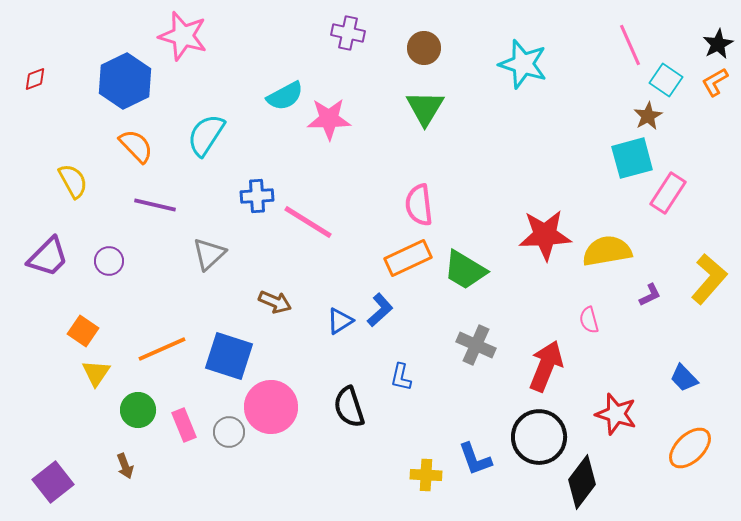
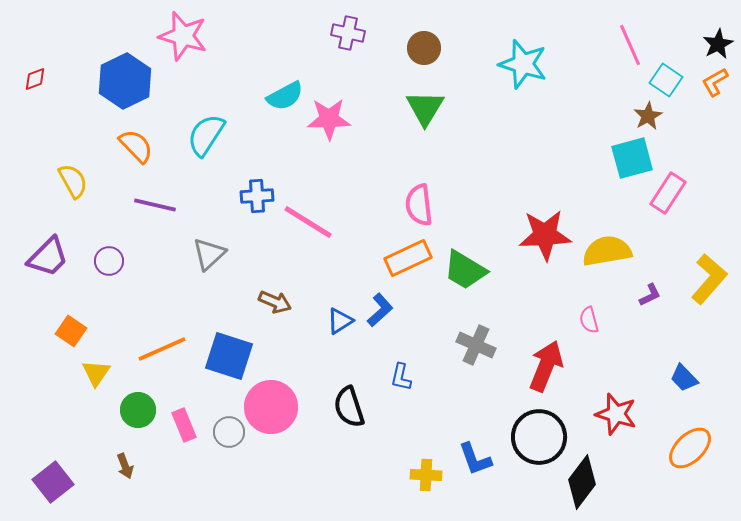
orange square at (83, 331): moved 12 px left
